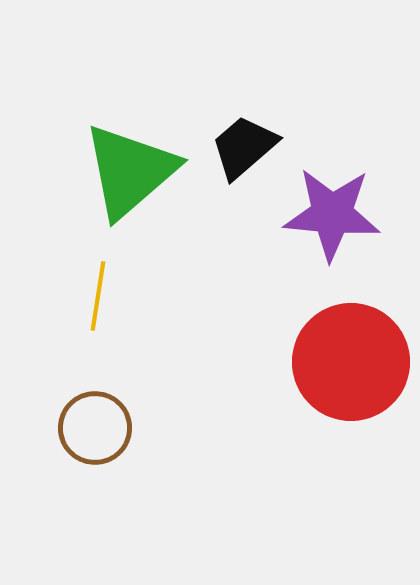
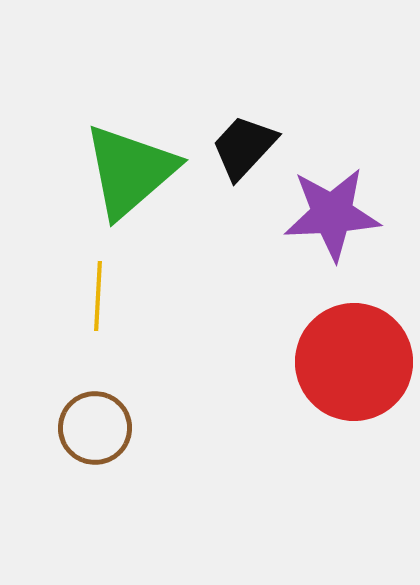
black trapezoid: rotated 6 degrees counterclockwise
purple star: rotated 8 degrees counterclockwise
yellow line: rotated 6 degrees counterclockwise
red circle: moved 3 px right
